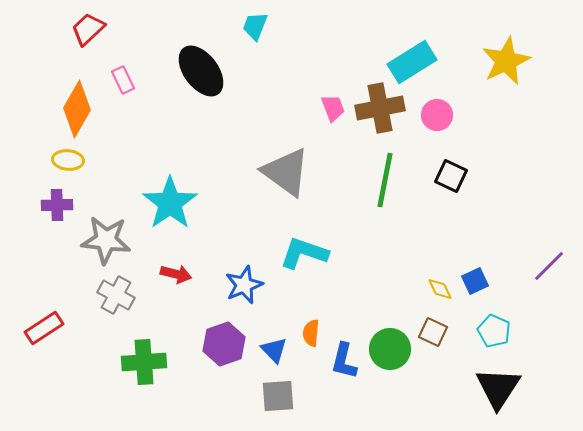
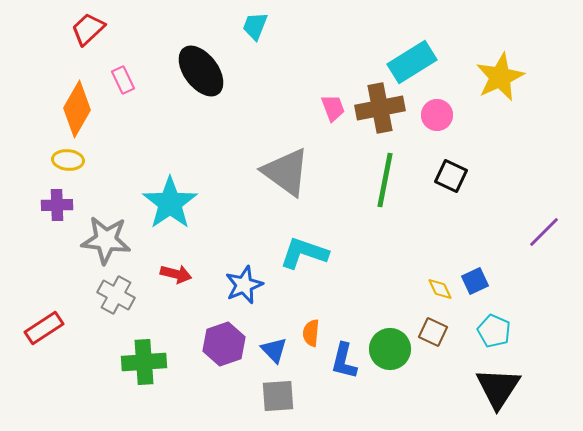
yellow star: moved 6 px left, 16 px down
purple line: moved 5 px left, 34 px up
